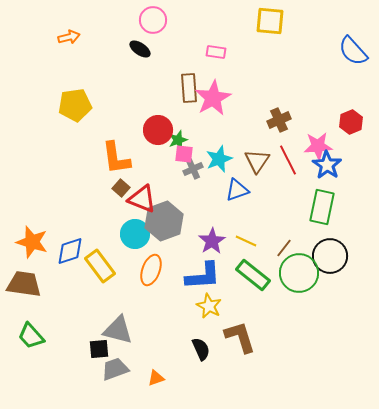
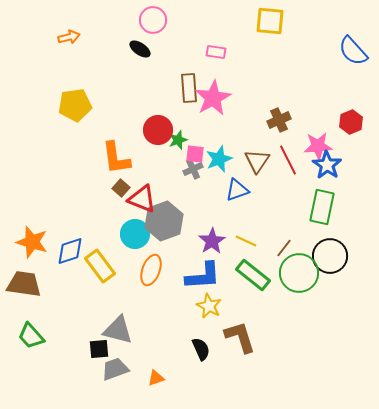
pink square at (184, 154): moved 11 px right
